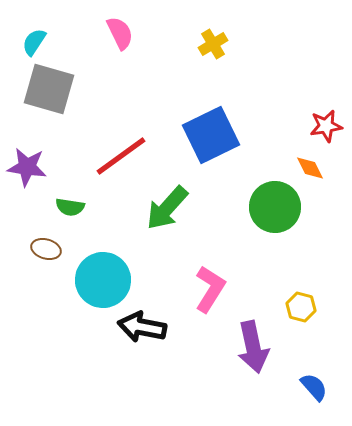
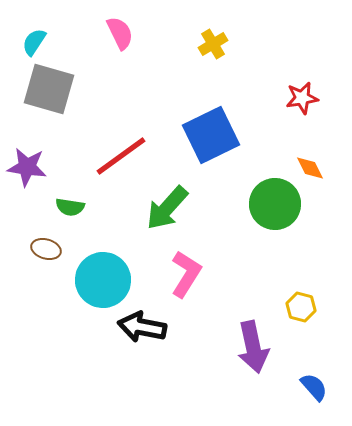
red star: moved 24 px left, 28 px up
green circle: moved 3 px up
pink L-shape: moved 24 px left, 15 px up
